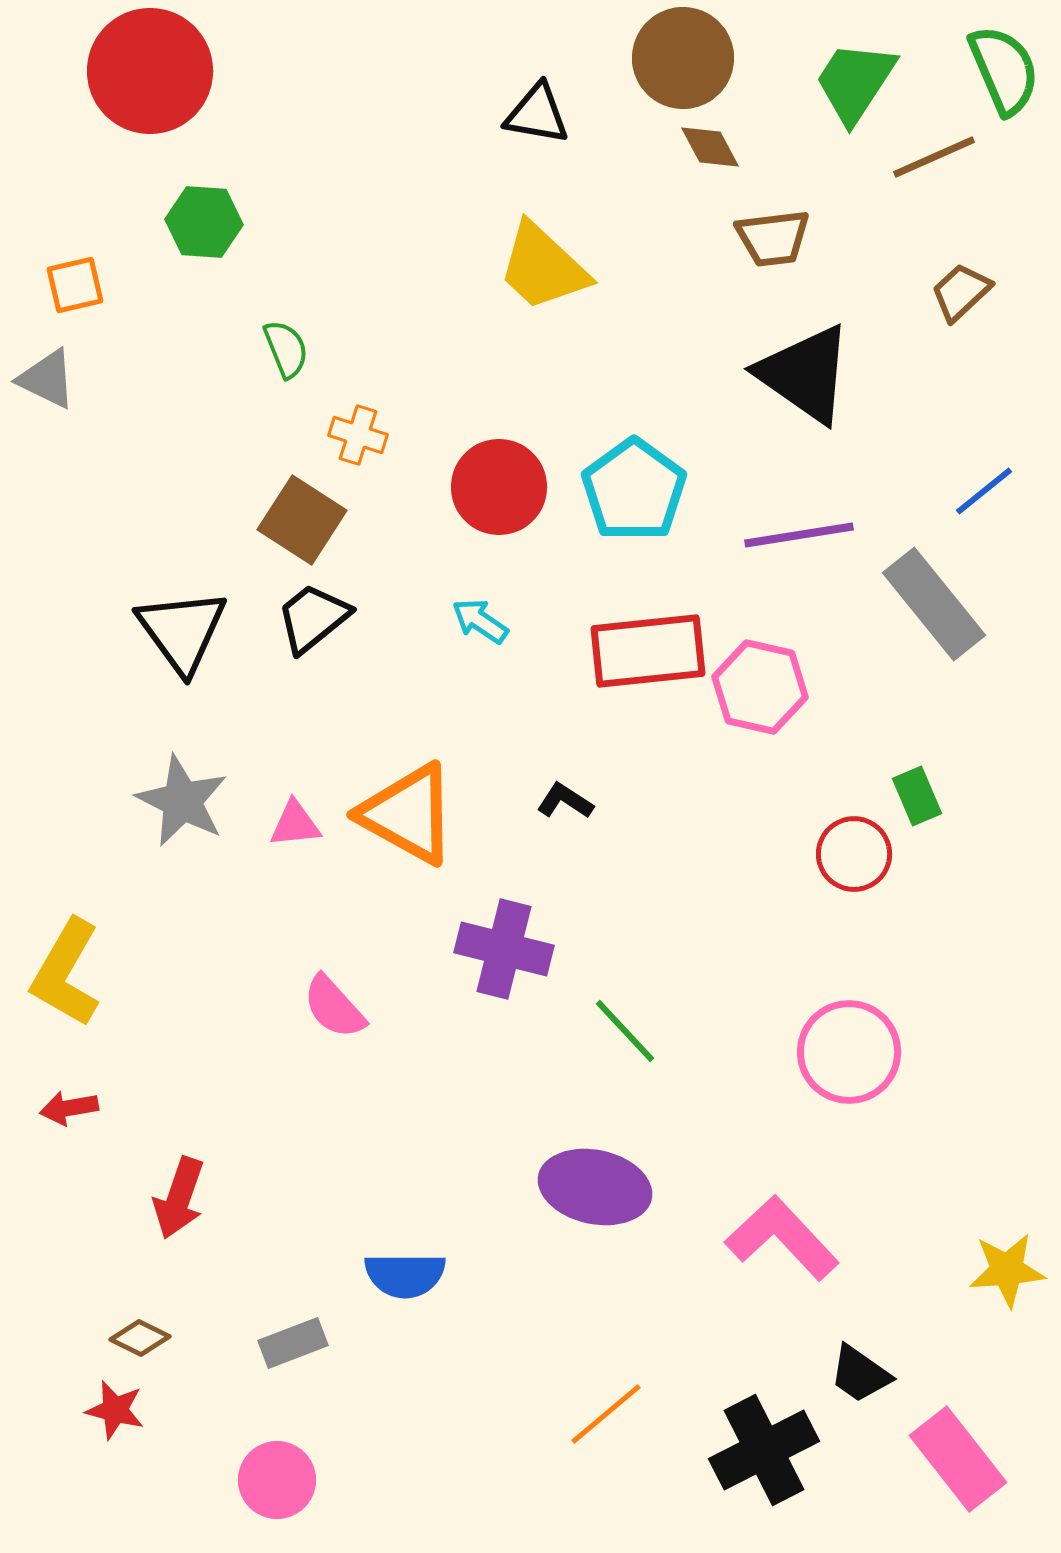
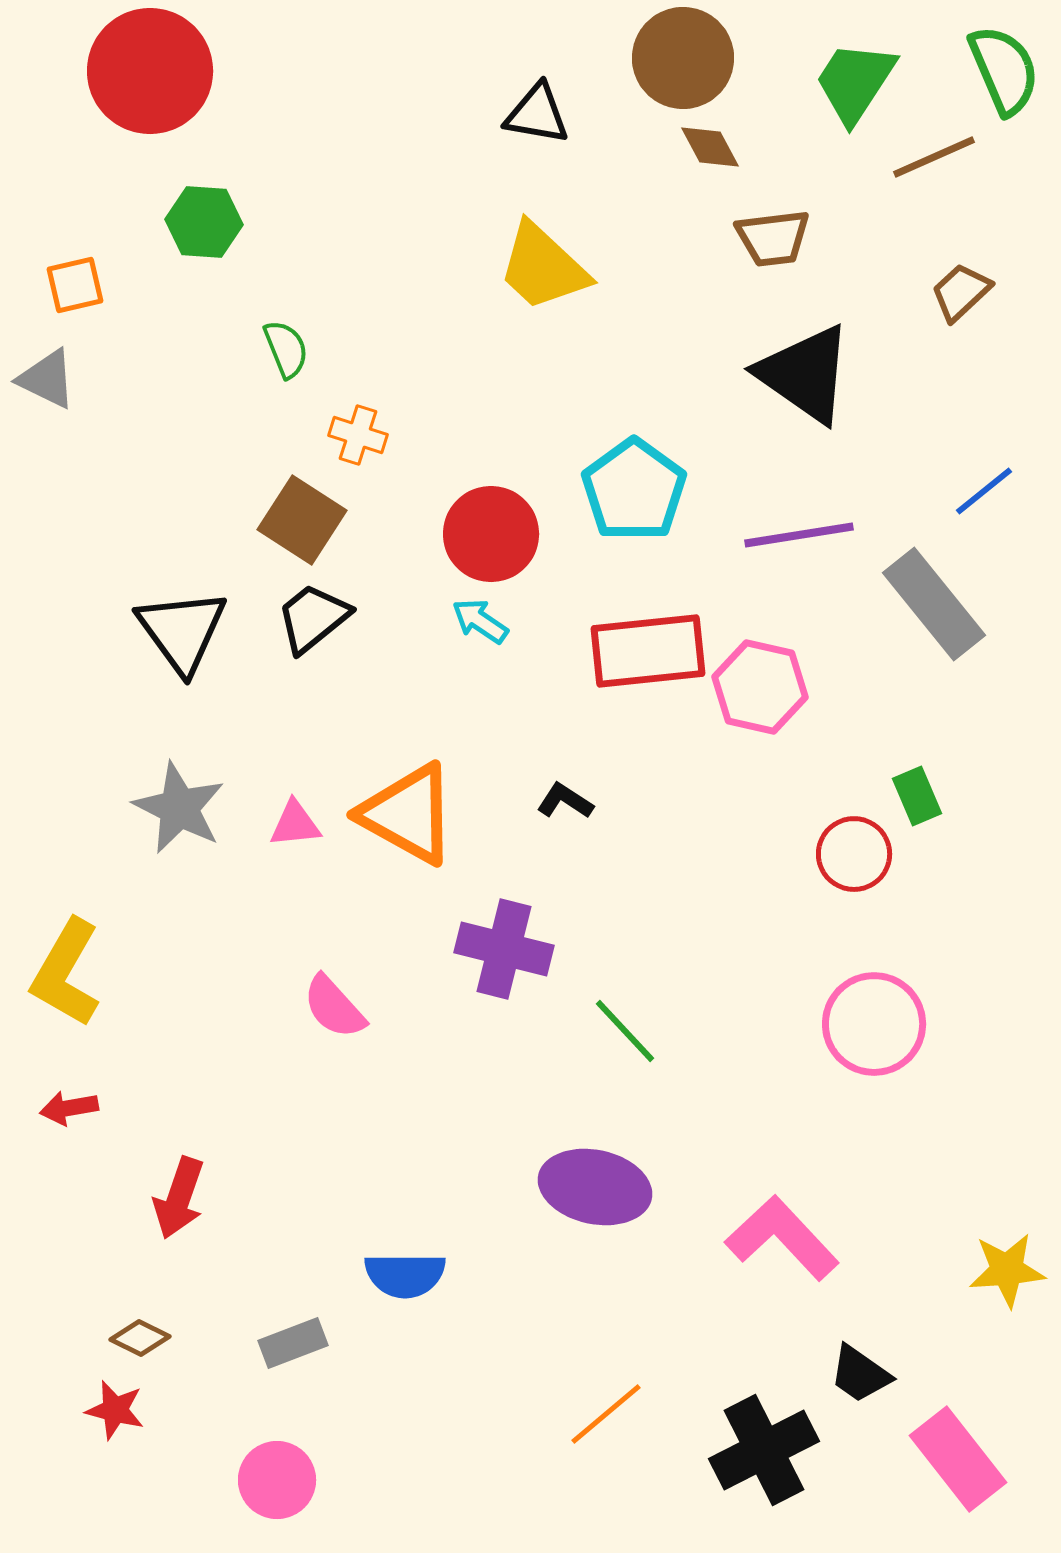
red circle at (499, 487): moved 8 px left, 47 px down
gray star at (182, 801): moved 3 px left, 7 px down
pink circle at (849, 1052): moved 25 px right, 28 px up
